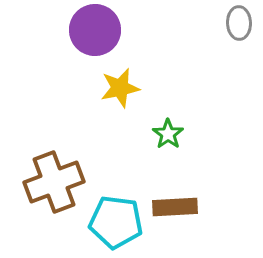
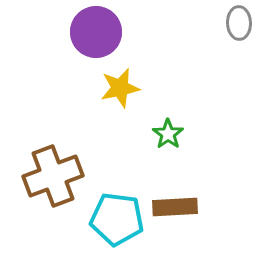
purple circle: moved 1 px right, 2 px down
brown cross: moved 1 px left, 6 px up
cyan pentagon: moved 1 px right, 3 px up
